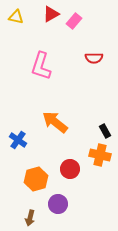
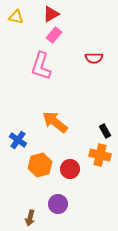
pink rectangle: moved 20 px left, 14 px down
orange hexagon: moved 4 px right, 14 px up
